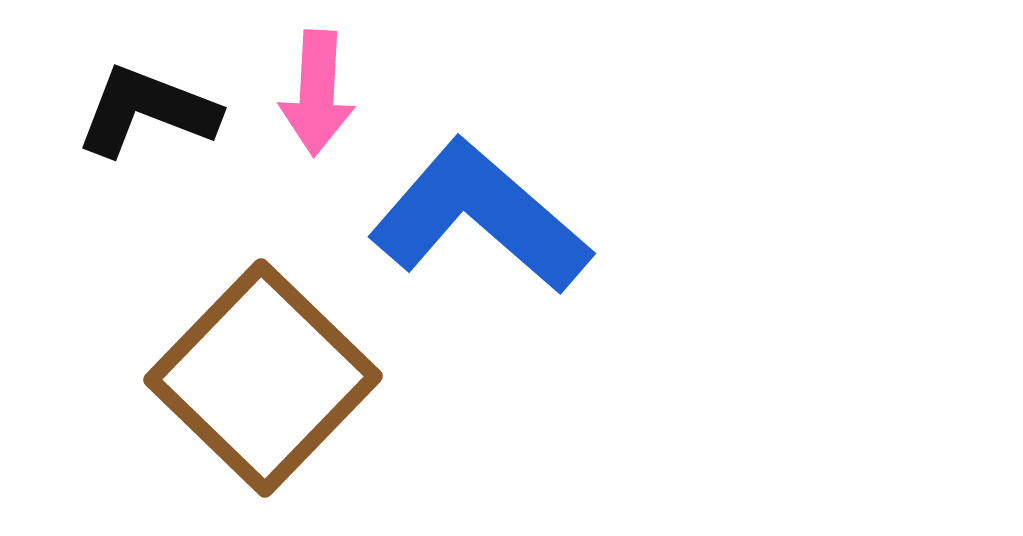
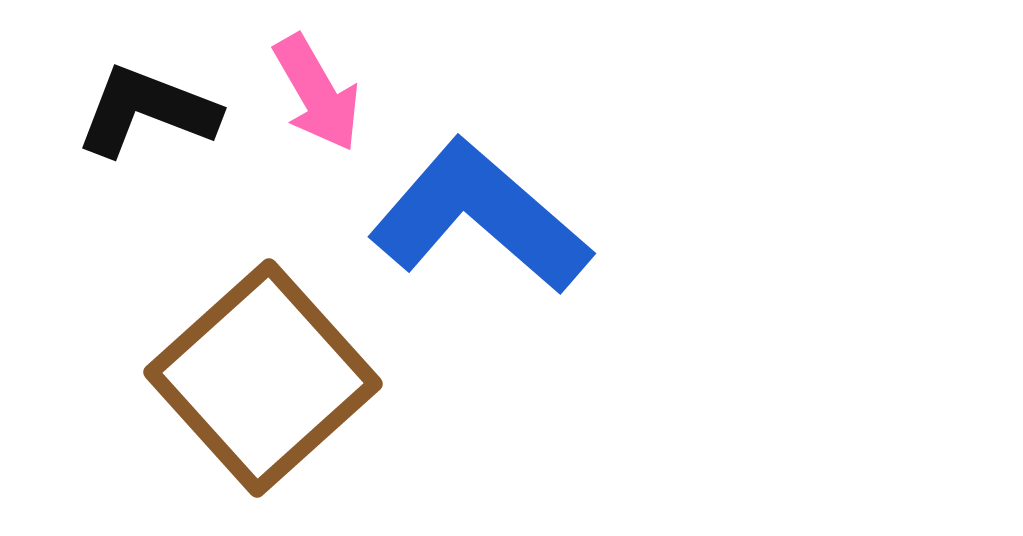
pink arrow: rotated 33 degrees counterclockwise
brown square: rotated 4 degrees clockwise
